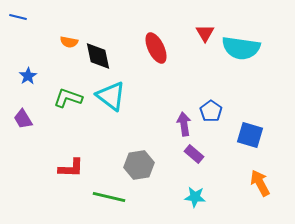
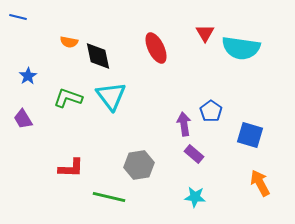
cyan triangle: rotated 16 degrees clockwise
